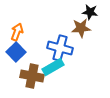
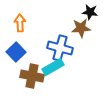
orange arrow: moved 3 px right, 9 px up; rotated 24 degrees counterclockwise
